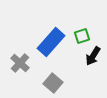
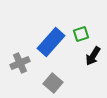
green square: moved 1 px left, 2 px up
gray cross: rotated 24 degrees clockwise
